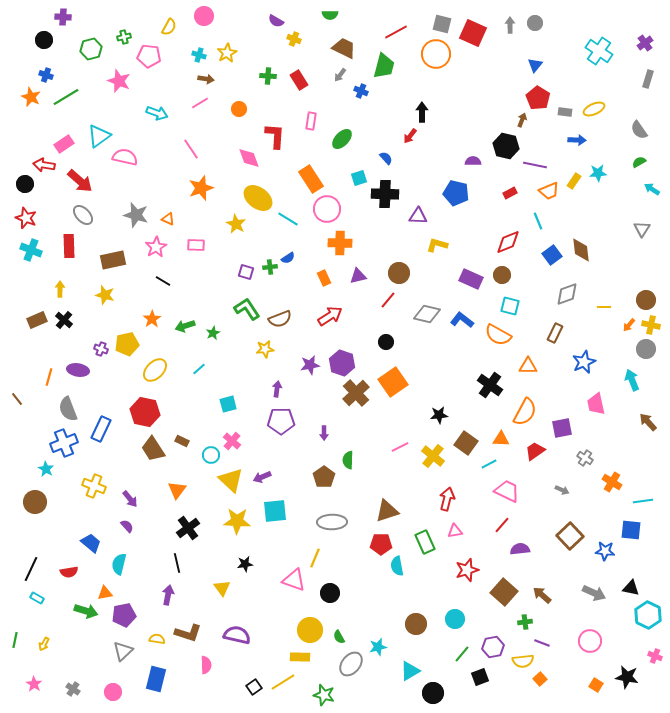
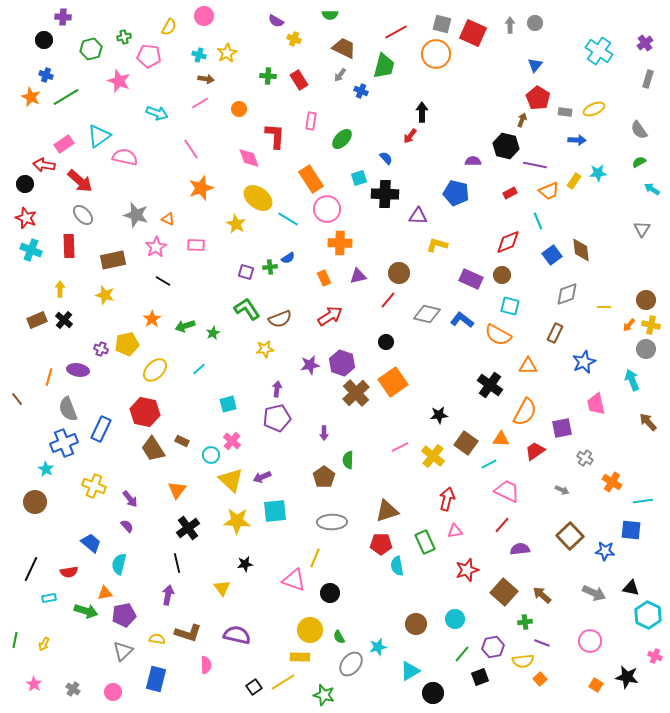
purple pentagon at (281, 421): moved 4 px left, 3 px up; rotated 12 degrees counterclockwise
cyan rectangle at (37, 598): moved 12 px right; rotated 40 degrees counterclockwise
